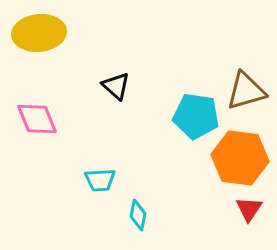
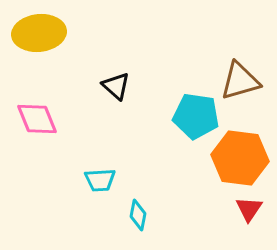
brown triangle: moved 6 px left, 10 px up
